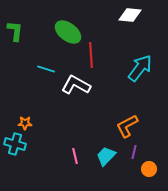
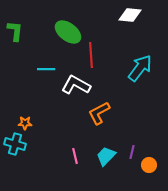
cyan line: rotated 18 degrees counterclockwise
orange L-shape: moved 28 px left, 13 px up
purple line: moved 2 px left
orange circle: moved 4 px up
